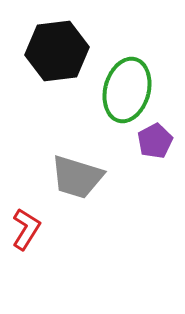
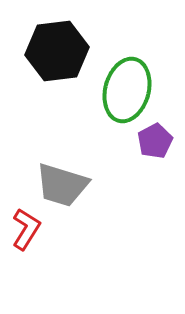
gray trapezoid: moved 15 px left, 8 px down
